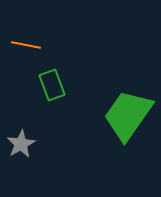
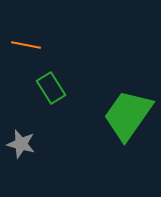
green rectangle: moved 1 px left, 3 px down; rotated 12 degrees counterclockwise
gray star: rotated 28 degrees counterclockwise
